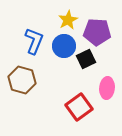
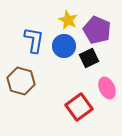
yellow star: rotated 18 degrees counterclockwise
purple pentagon: moved 2 px up; rotated 20 degrees clockwise
blue L-shape: moved 1 px up; rotated 12 degrees counterclockwise
black square: moved 3 px right, 1 px up
brown hexagon: moved 1 px left, 1 px down
pink ellipse: rotated 30 degrees counterclockwise
